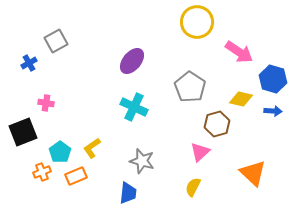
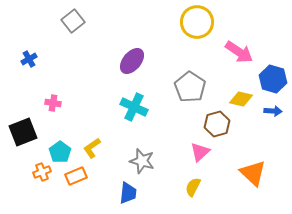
gray square: moved 17 px right, 20 px up; rotated 10 degrees counterclockwise
blue cross: moved 4 px up
pink cross: moved 7 px right
